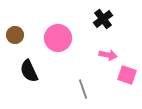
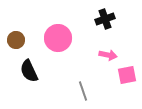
black cross: moved 2 px right; rotated 18 degrees clockwise
brown circle: moved 1 px right, 5 px down
pink square: rotated 30 degrees counterclockwise
gray line: moved 2 px down
